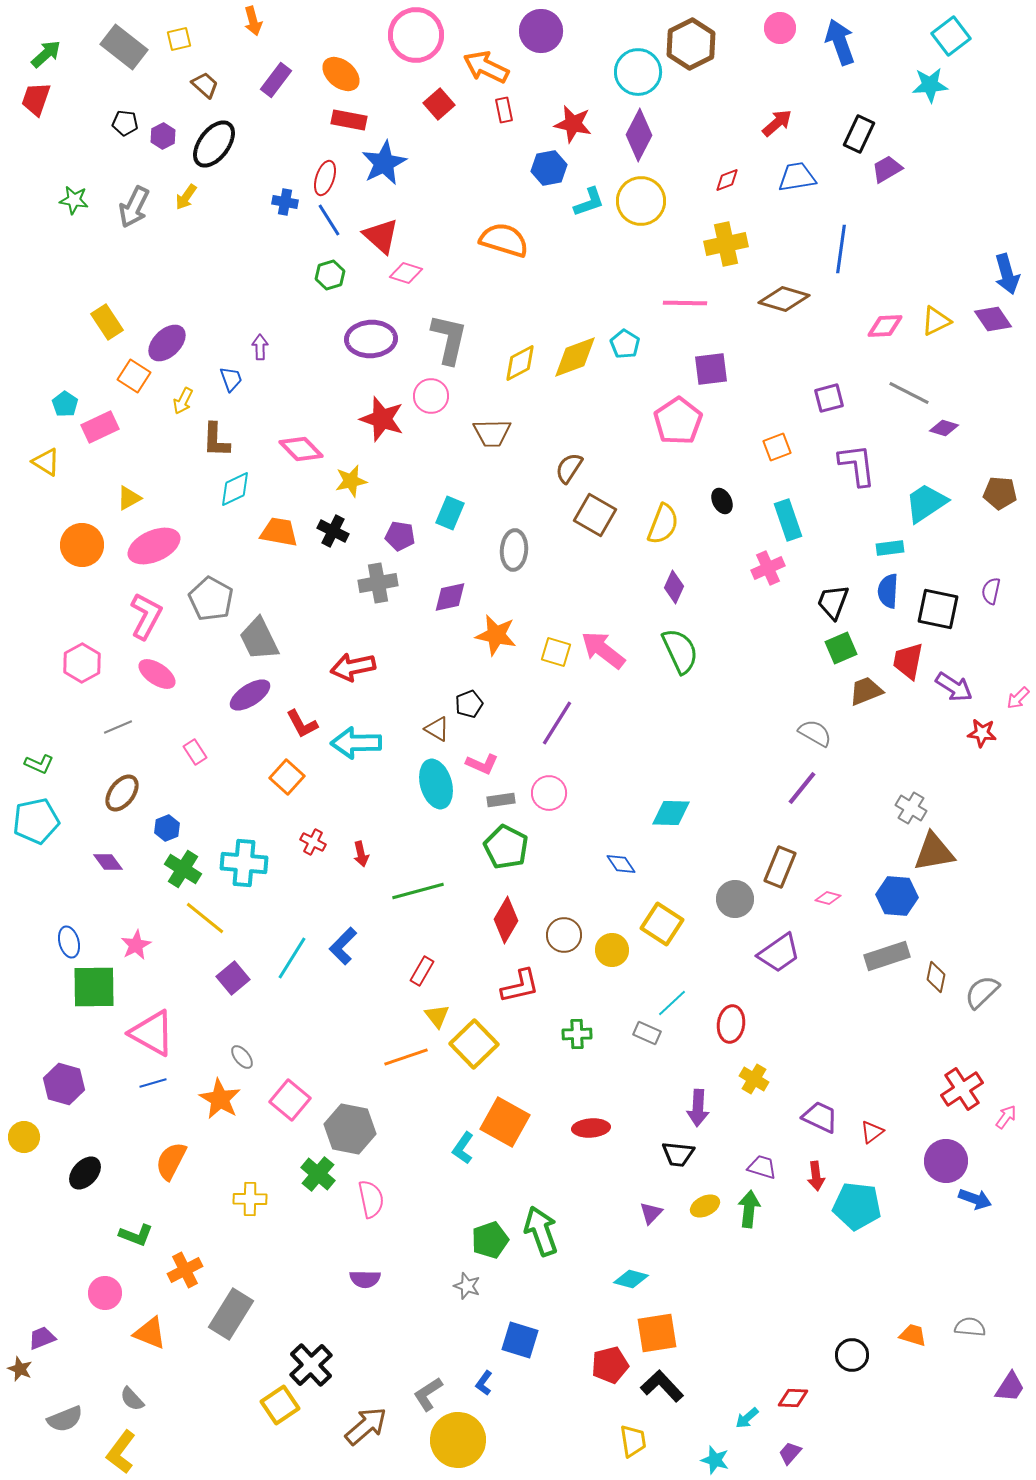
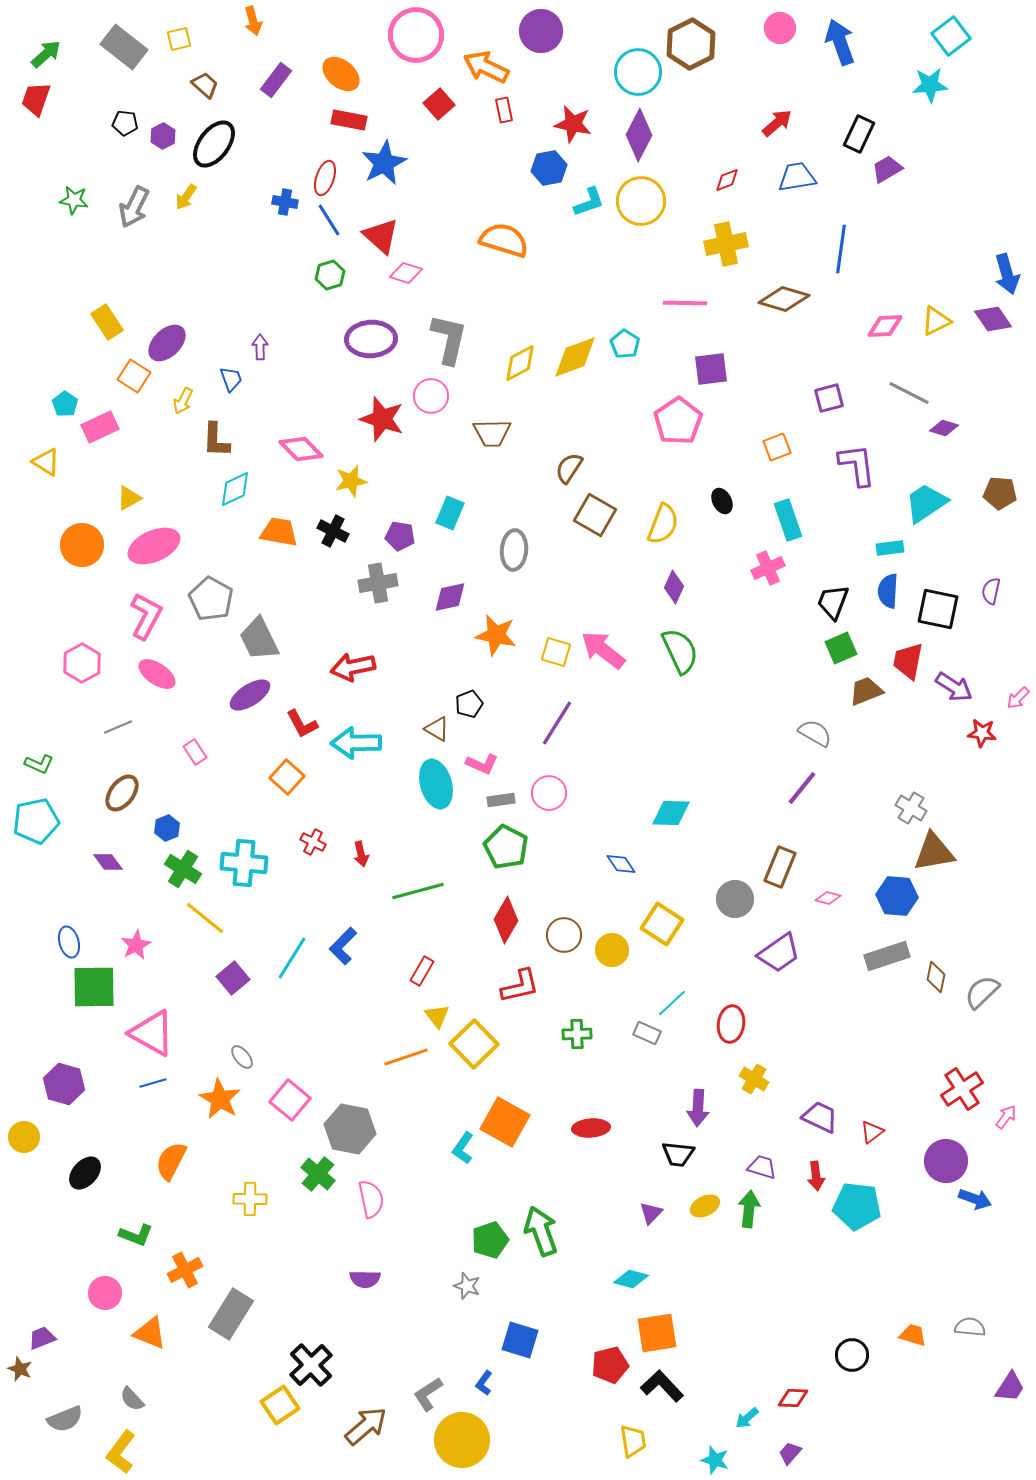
yellow circle at (458, 1440): moved 4 px right
